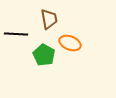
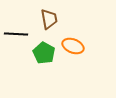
orange ellipse: moved 3 px right, 3 px down
green pentagon: moved 2 px up
